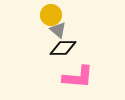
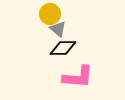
yellow circle: moved 1 px left, 1 px up
gray triangle: moved 1 px up
